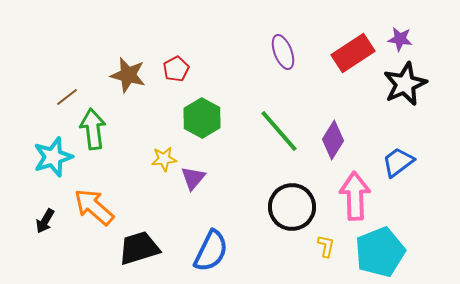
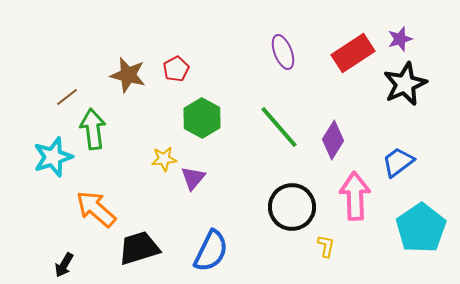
purple star: rotated 25 degrees counterclockwise
green line: moved 4 px up
orange arrow: moved 2 px right, 2 px down
black arrow: moved 19 px right, 44 px down
cyan pentagon: moved 41 px right, 24 px up; rotated 12 degrees counterclockwise
